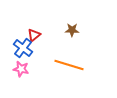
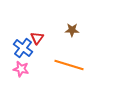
red triangle: moved 3 px right, 3 px down; rotated 16 degrees counterclockwise
